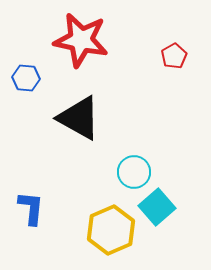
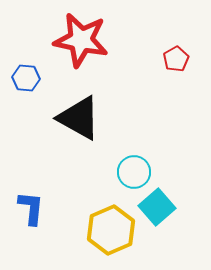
red pentagon: moved 2 px right, 3 px down
